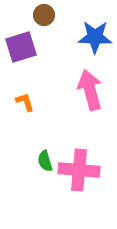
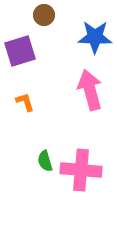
purple square: moved 1 px left, 4 px down
pink cross: moved 2 px right
